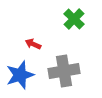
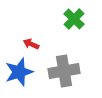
red arrow: moved 2 px left
blue star: moved 1 px left, 3 px up
